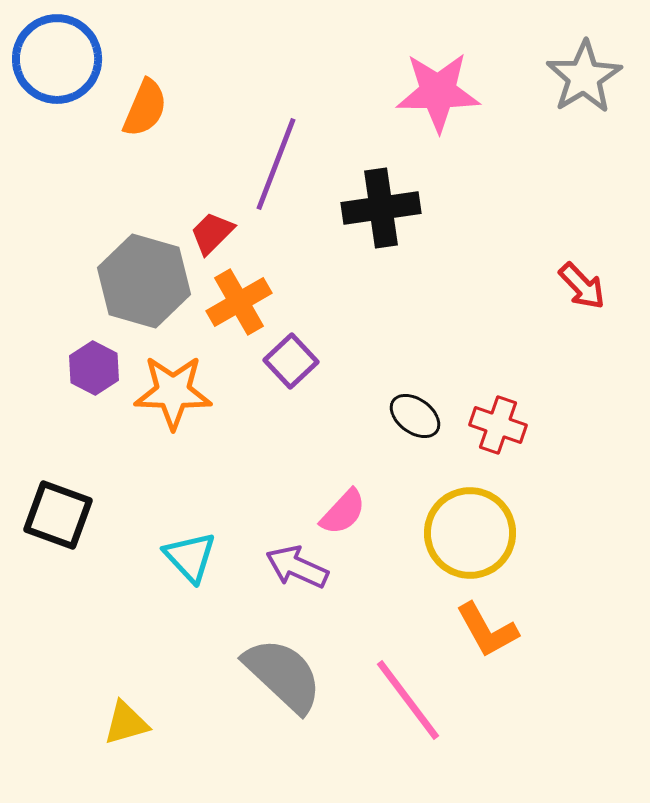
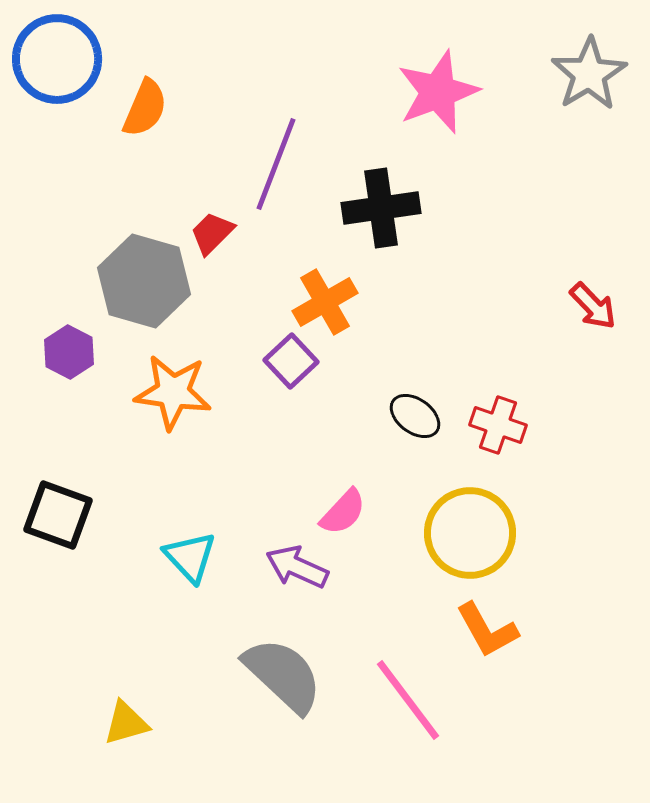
gray star: moved 5 px right, 3 px up
pink star: rotated 20 degrees counterclockwise
red arrow: moved 11 px right, 20 px down
orange cross: moved 86 px right
purple hexagon: moved 25 px left, 16 px up
orange star: rotated 6 degrees clockwise
